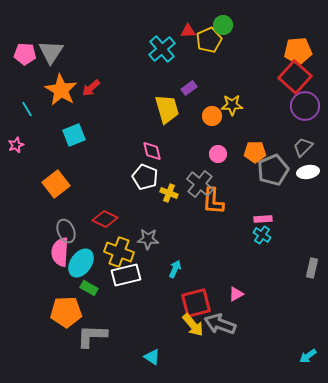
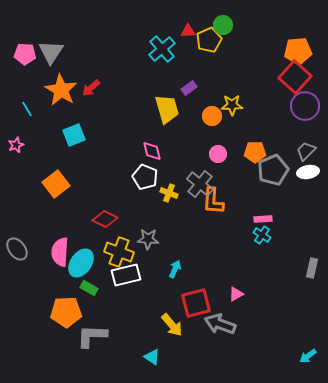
gray trapezoid at (303, 147): moved 3 px right, 4 px down
gray ellipse at (66, 231): moved 49 px left, 18 px down; rotated 15 degrees counterclockwise
yellow arrow at (193, 325): moved 21 px left
